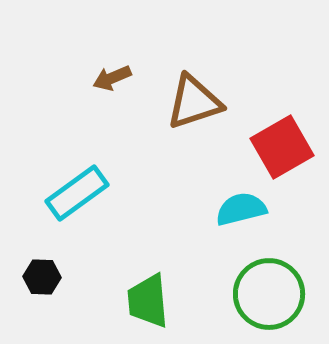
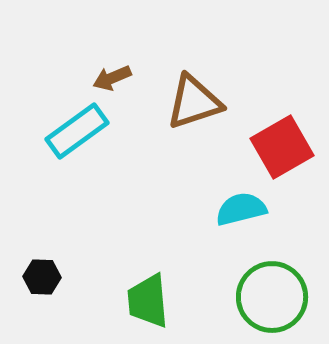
cyan rectangle: moved 62 px up
green circle: moved 3 px right, 3 px down
